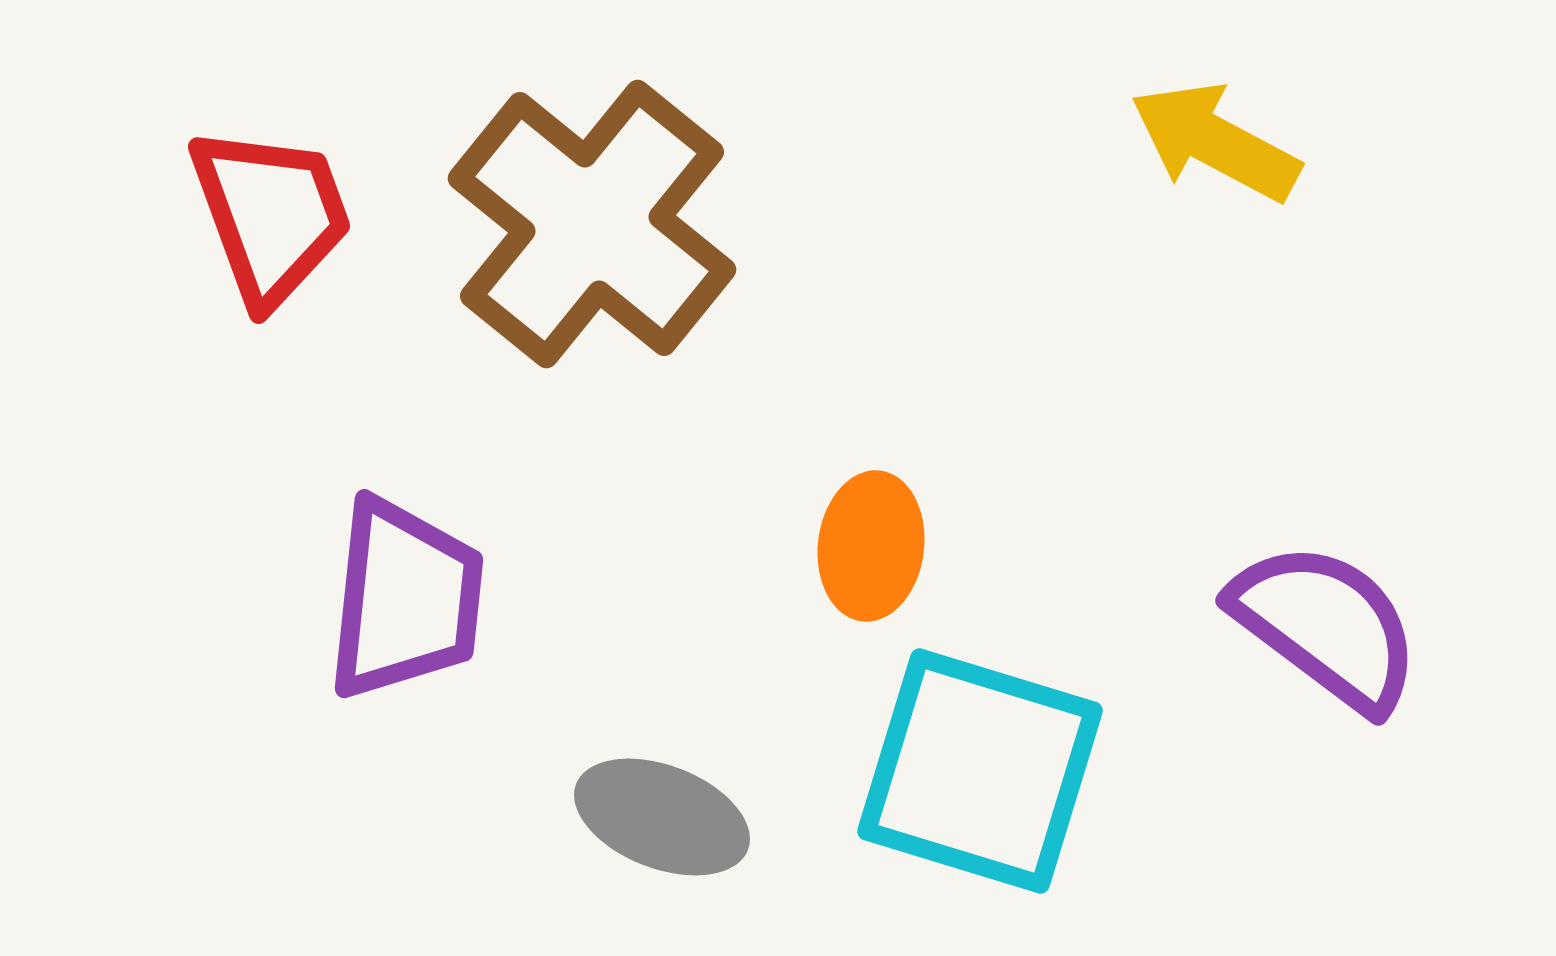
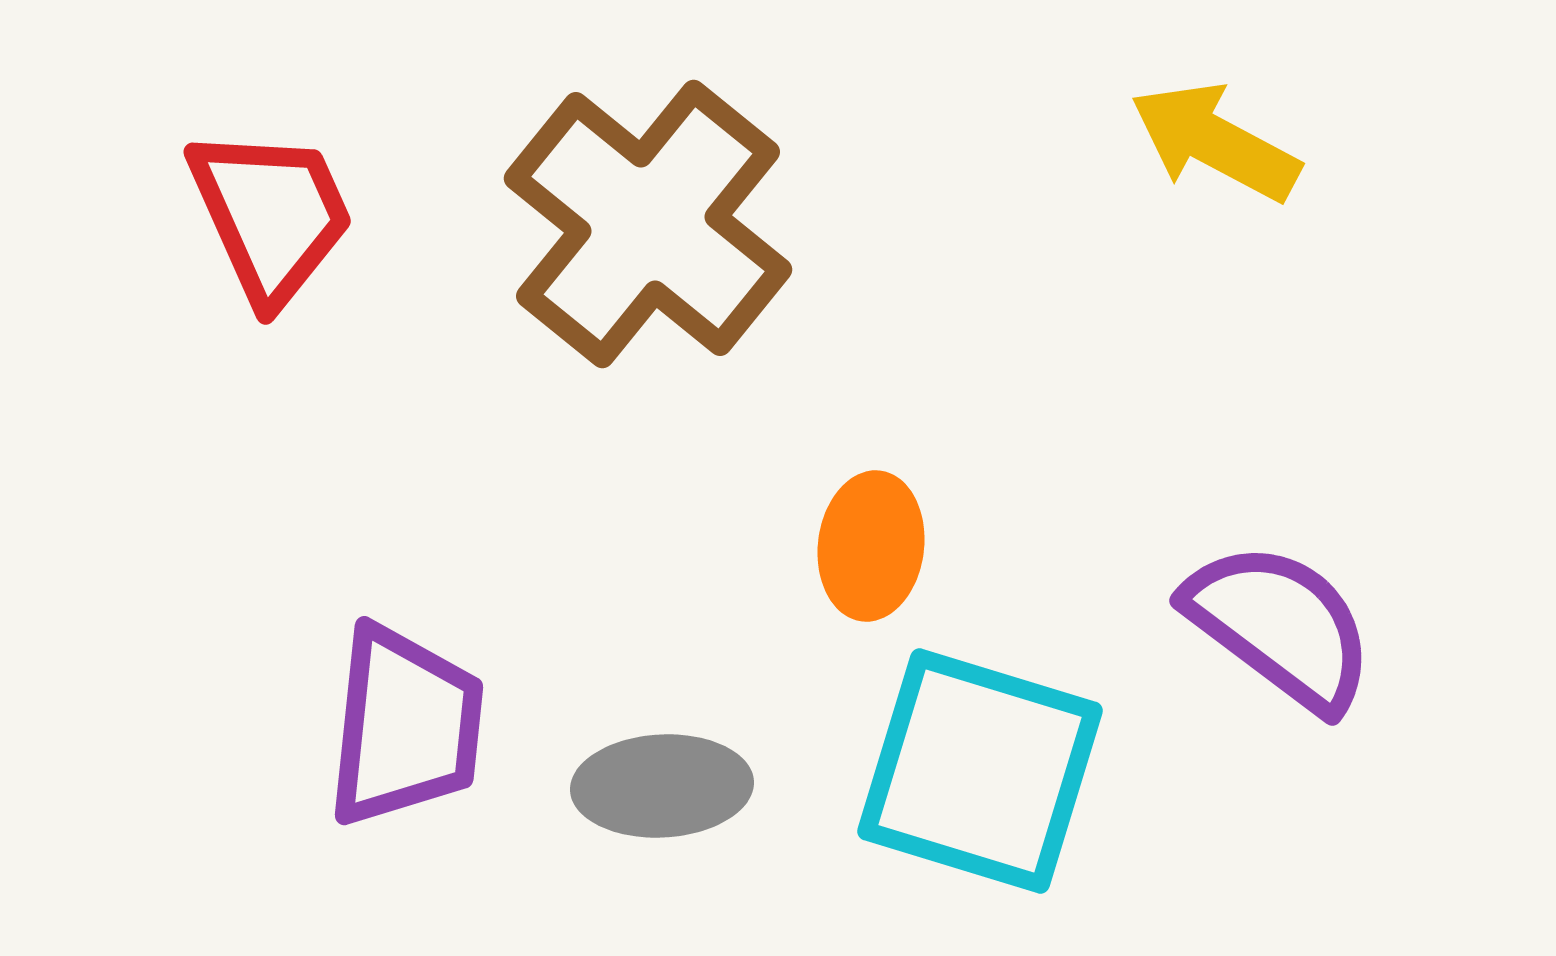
red trapezoid: rotated 4 degrees counterclockwise
brown cross: moved 56 px right
purple trapezoid: moved 127 px down
purple semicircle: moved 46 px left
gray ellipse: moved 31 px up; rotated 24 degrees counterclockwise
